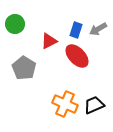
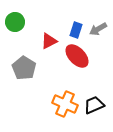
green circle: moved 2 px up
